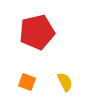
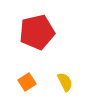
orange square: rotated 36 degrees clockwise
